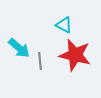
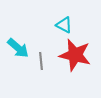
cyan arrow: moved 1 px left
gray line: moved 1 px right
